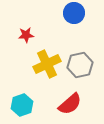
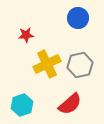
blue circle: moved 4 px right, 5 px down
